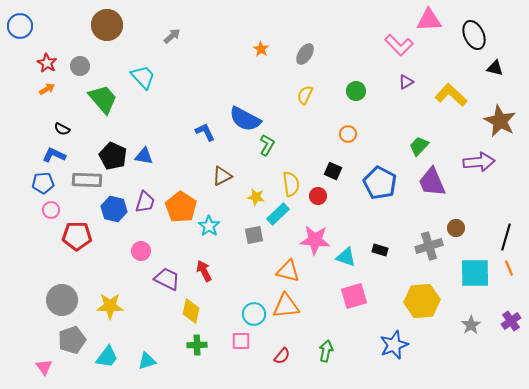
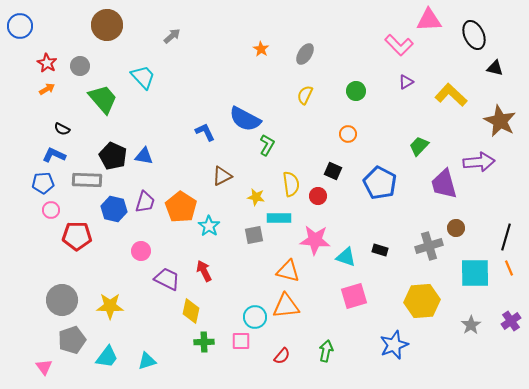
purple trapezoid at (432, 182): moved 12 px right, 2 px down; rotated 8 degrees clockwise
cyan rectangle at (278, 214): moved 1 px right, 4 px down; rotated 45 degrees clockwise
cyan circle at (254, 314): moved 1 px right, 3 px down
green cross at (197, 345): moved 7 px right, 3 px up
